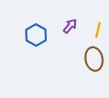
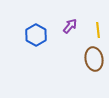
yellow line: rotated 21 degrees counterclockwise
